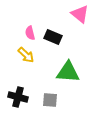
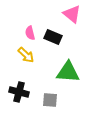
pink triangle: moved 8 px left
black cross: moved 1 px right, 5 px up
